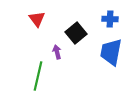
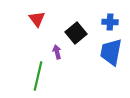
blue cross: moved 3 px down
